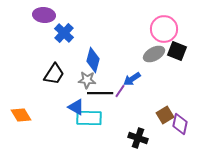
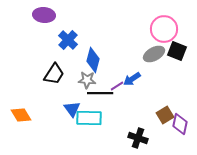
blue cross: moved 4 px right, 7 px down
purple line: moved 3 px left, 5 px up; rotated 24 degrees clockwise
blue triangle: moved 4 px left, 2 px down; rotated 24 degrees clockwise
